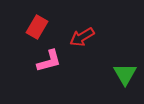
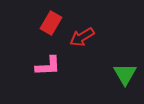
red rectangle: moved 14 px right, 4 px up
pink L-shape: moved 1 px left, 5 px down; rotated 12 degrees clockwise
